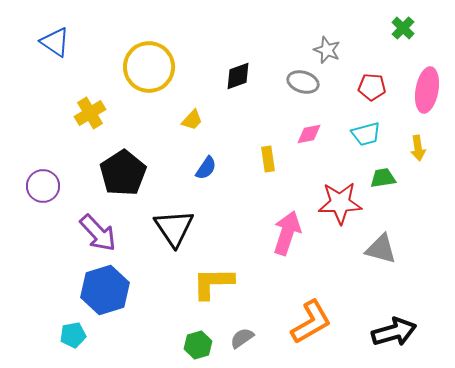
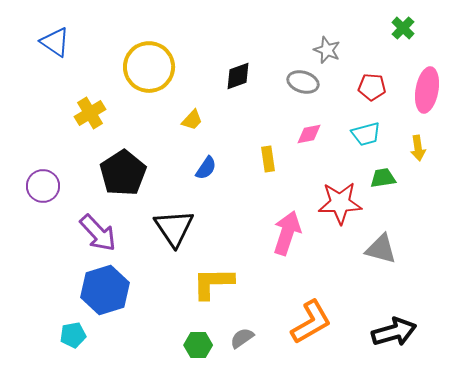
green hexagon: rotated 16 degrees clockwise
